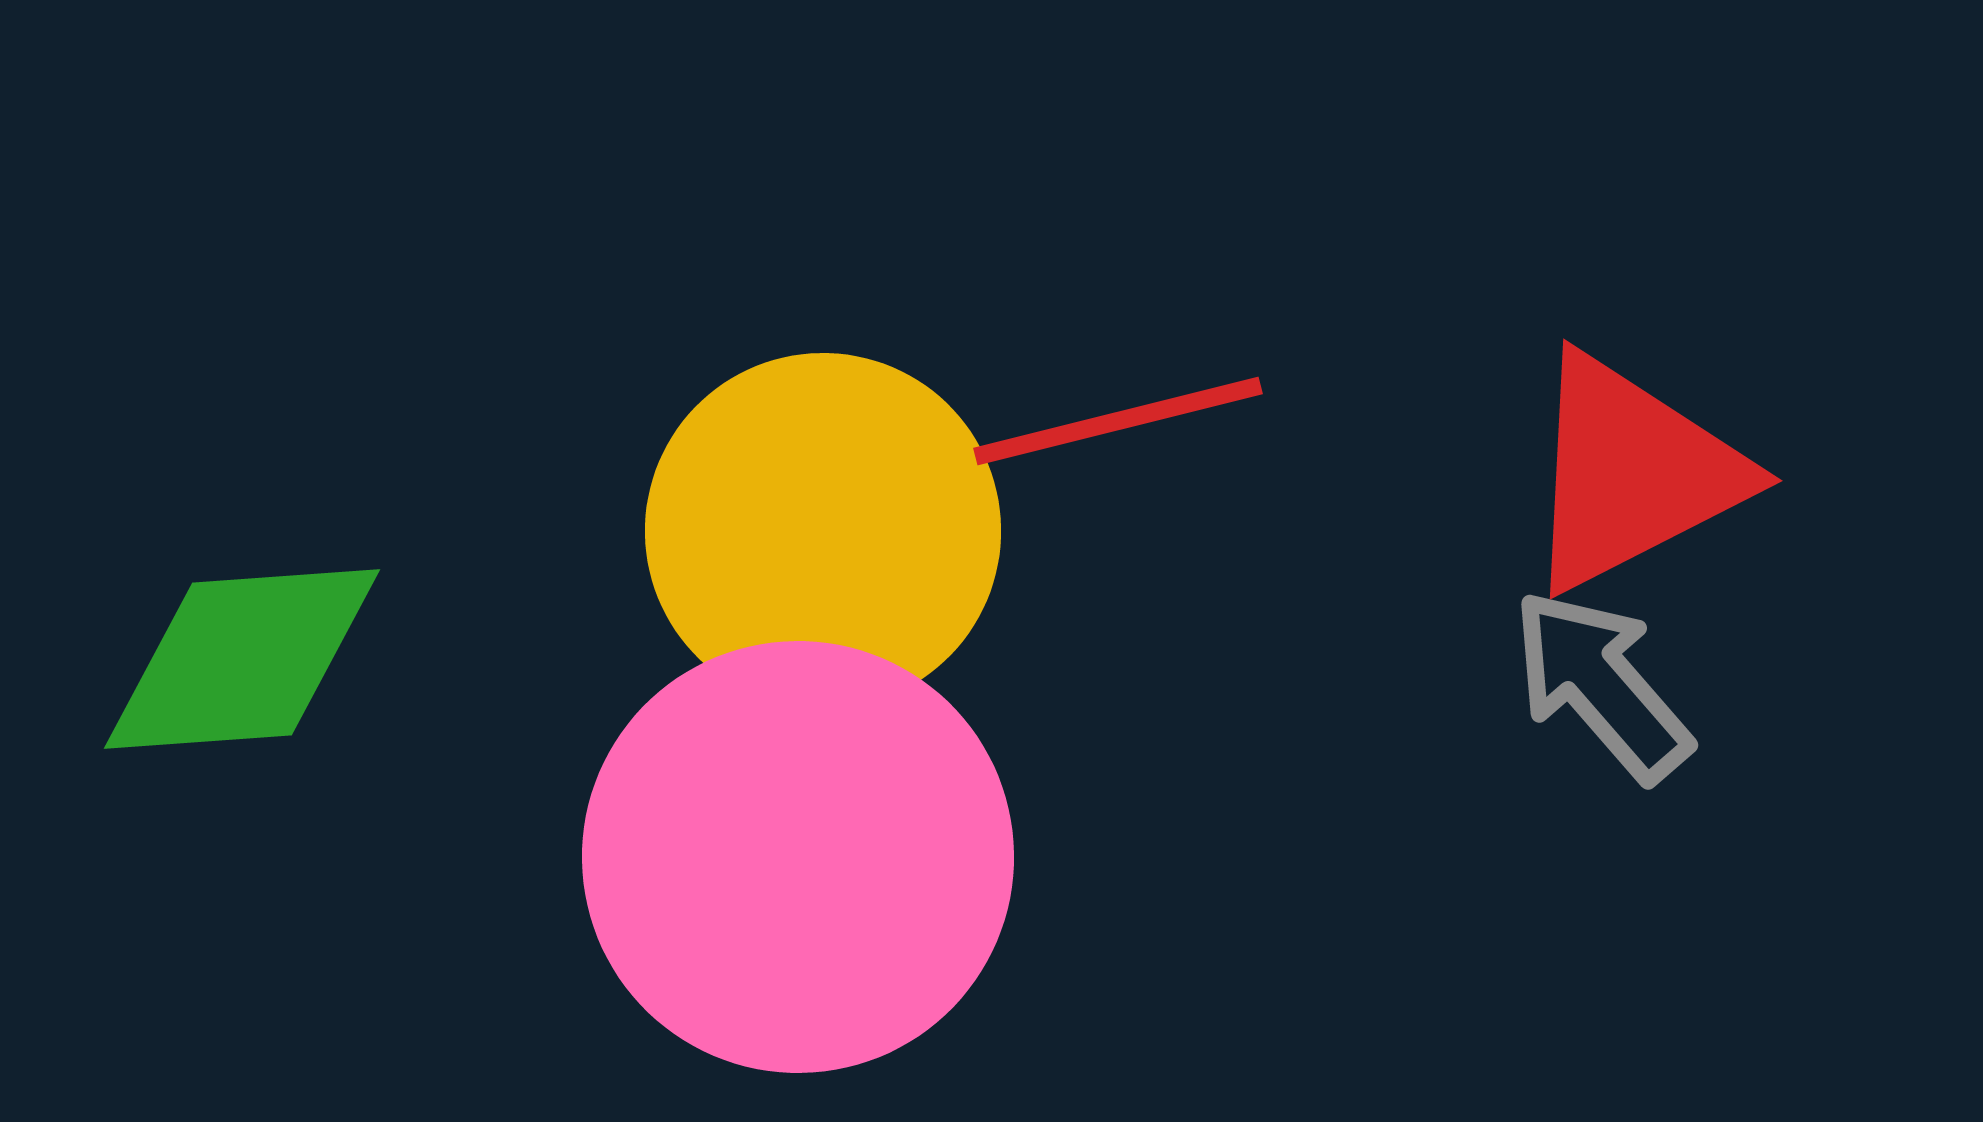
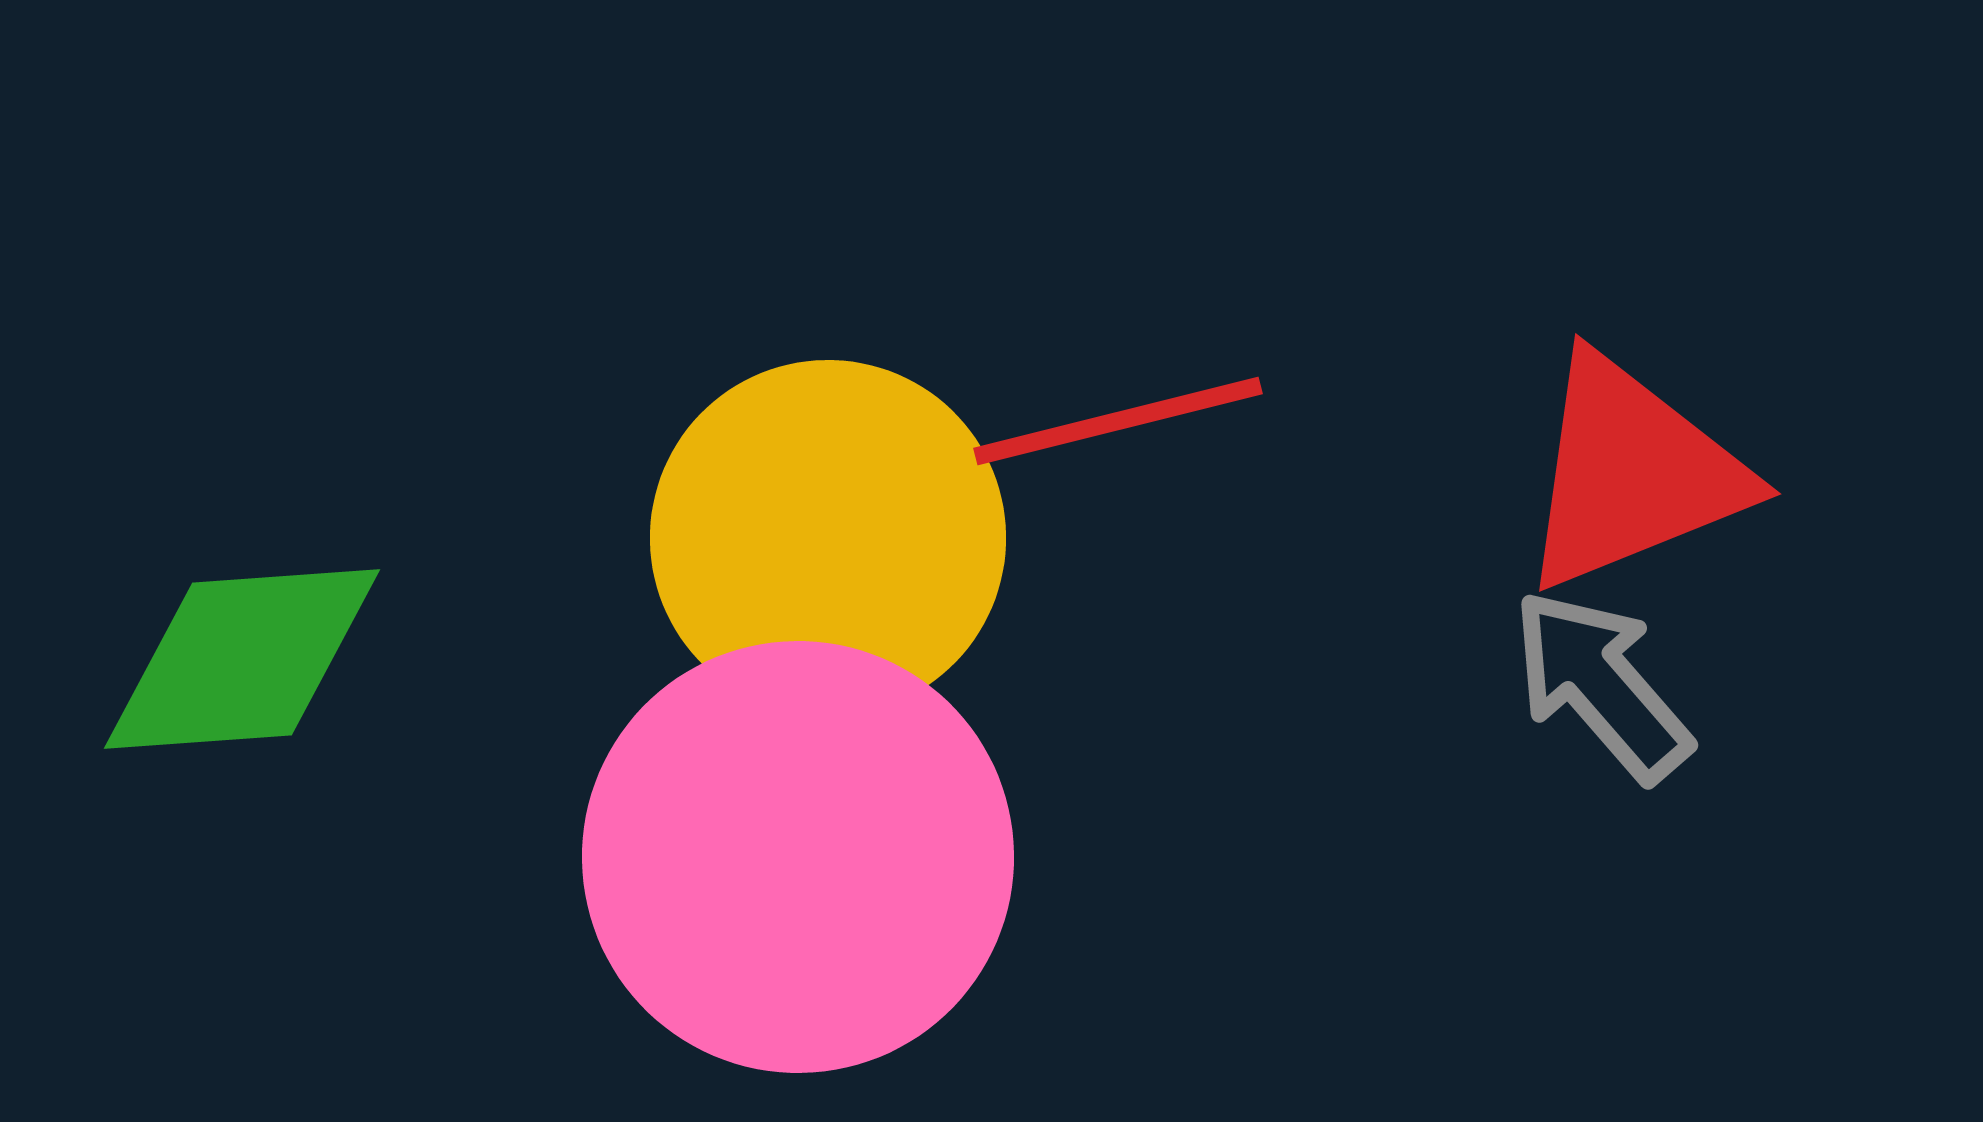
red triangle: rotated 5 degrees clockwise
yellow circle: moved 5 px right, 7 px down
